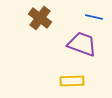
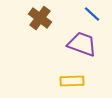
blue line: moved 2 px left, 3 px up; rotated 30 degrees clockwise
